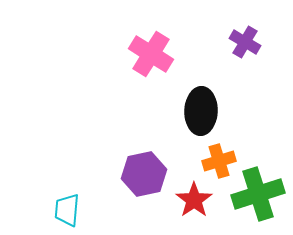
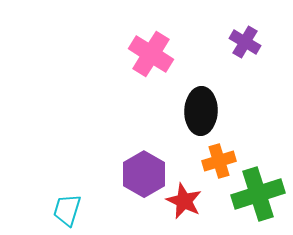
purple hexagon: rotated 18 degrees counterclockwise
red star: moved 10 px left, 1 px down; rotated 12 degrees counterclockwise
cyan trapezoid: rotated 12 degrees clockwise
